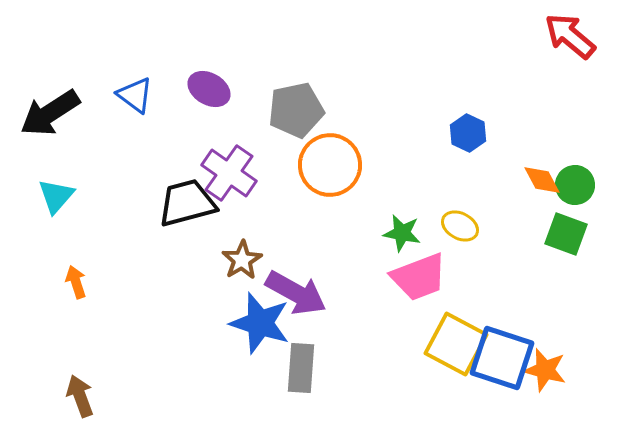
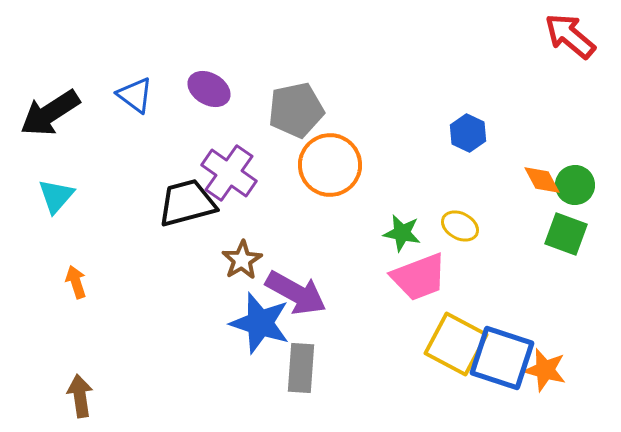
brown arrow: rotated 12 degrees clockwise
